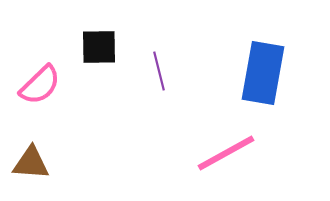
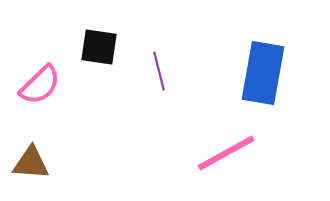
black square: rotated 9 degrees clockwise
